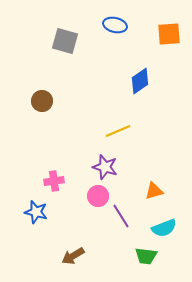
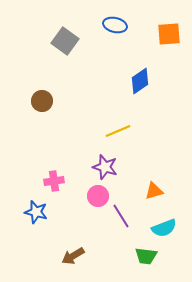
gray square: rotated 20 degrees clockwise
